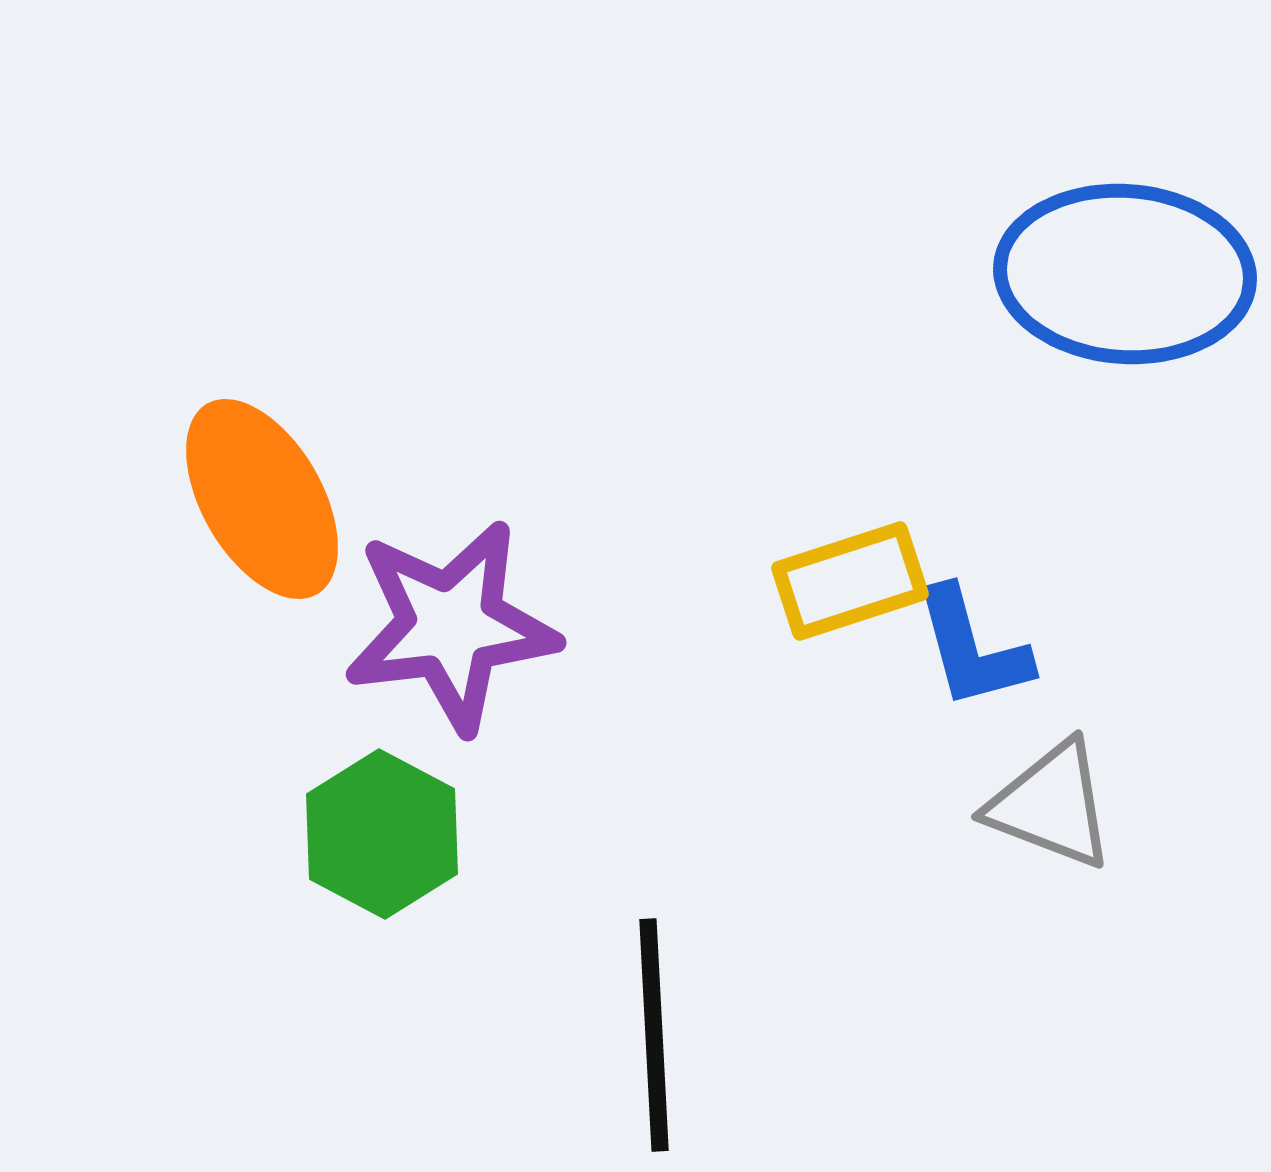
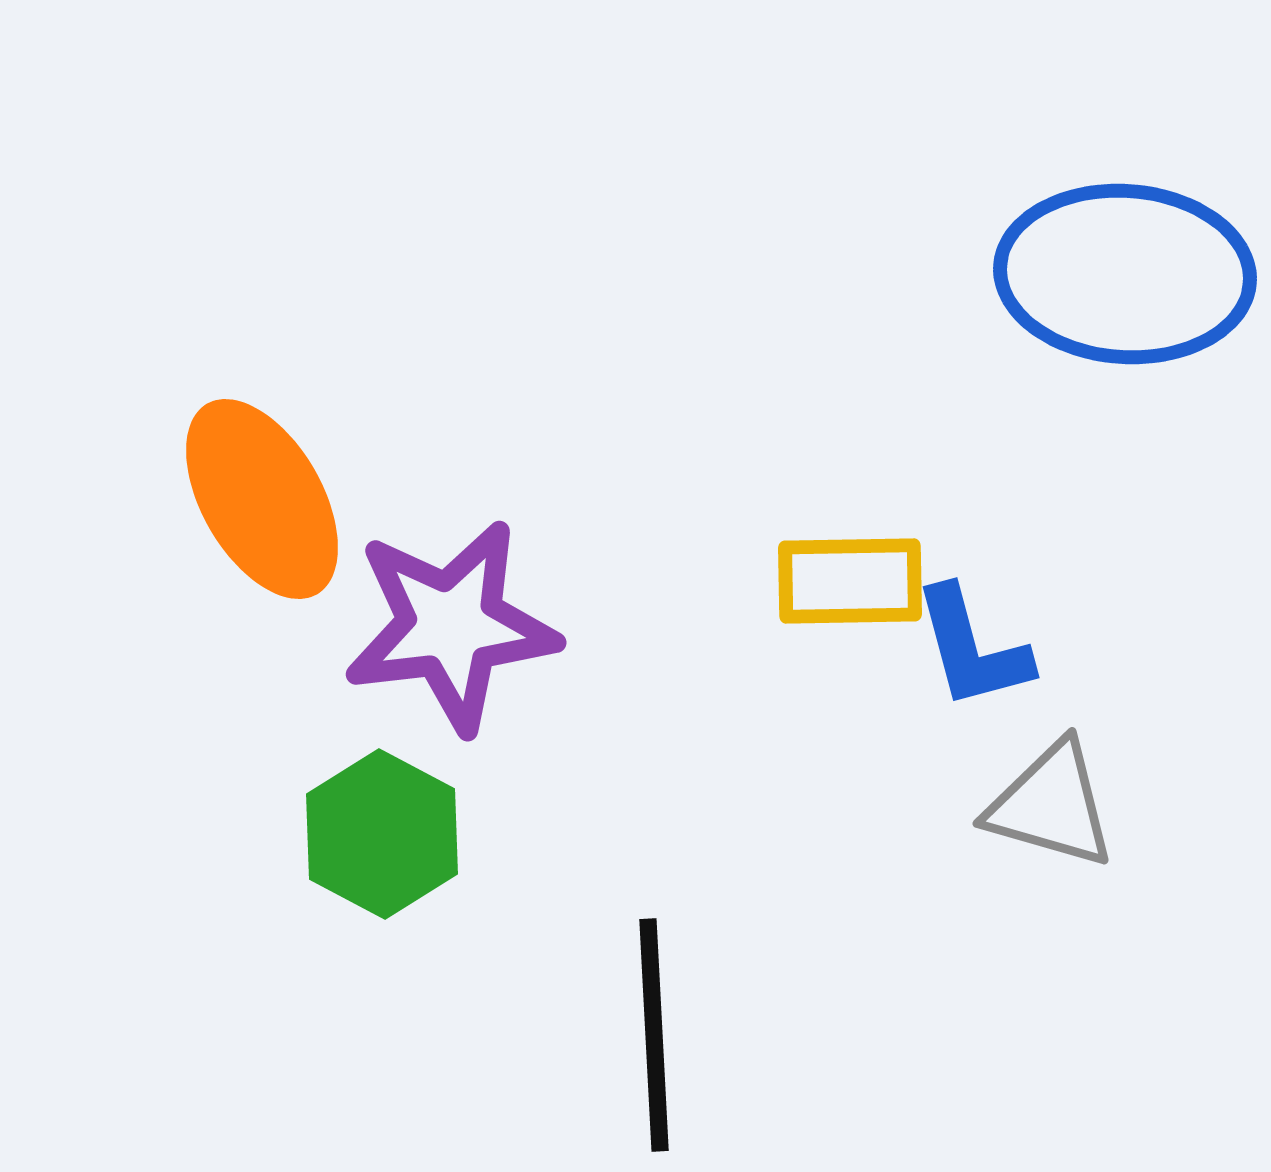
yellow rectangle: rotated 17 degrees clockwise
gray triangle: rotated 5 degrees counterclockwise
